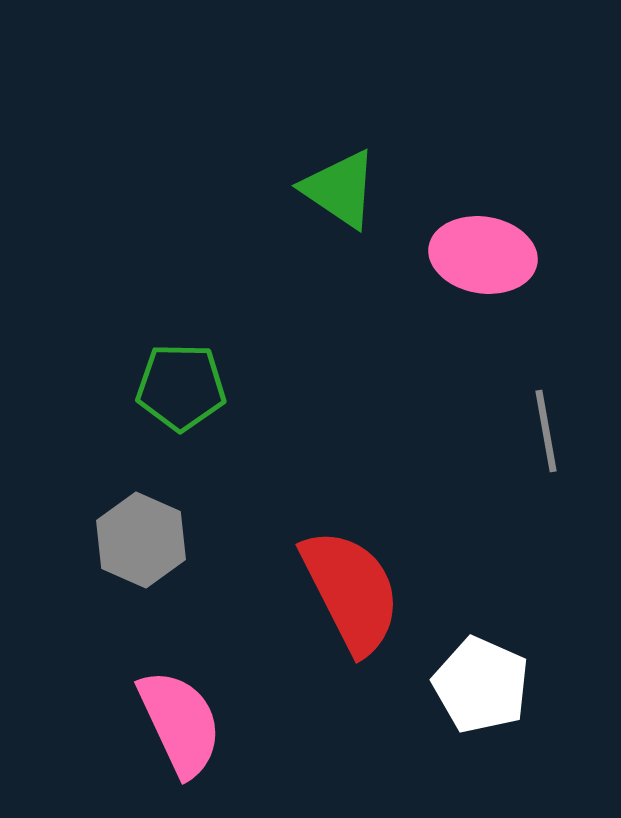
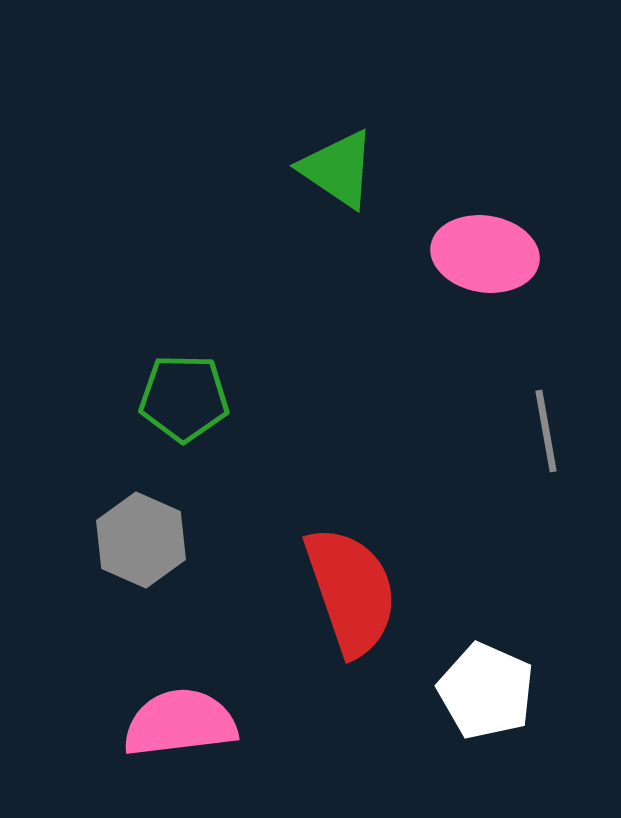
green triangle: moved 2 px left, 20 px up
pink ellipse: moved 2 px right, 1 px up
green pentagon: moved 3 px right, 11 px down
red semicircle: rotated 8 degrees clockwise
white pentagon: moved 5 px right, 6 px down
pink semicircle: rotated 72 degrees counterclockwise
